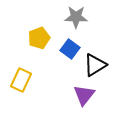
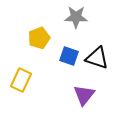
blue square: moved 1 px left, 7 px down; rotated 18 degrees counterclockwise
black triangle: moved 2 px right, 7 px up; rotated 50 degrees clockwise
